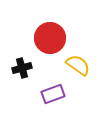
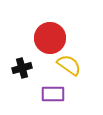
yellow semicircle: moved 9 px left
purple rectangle: rotated 20 degrees clockwise
